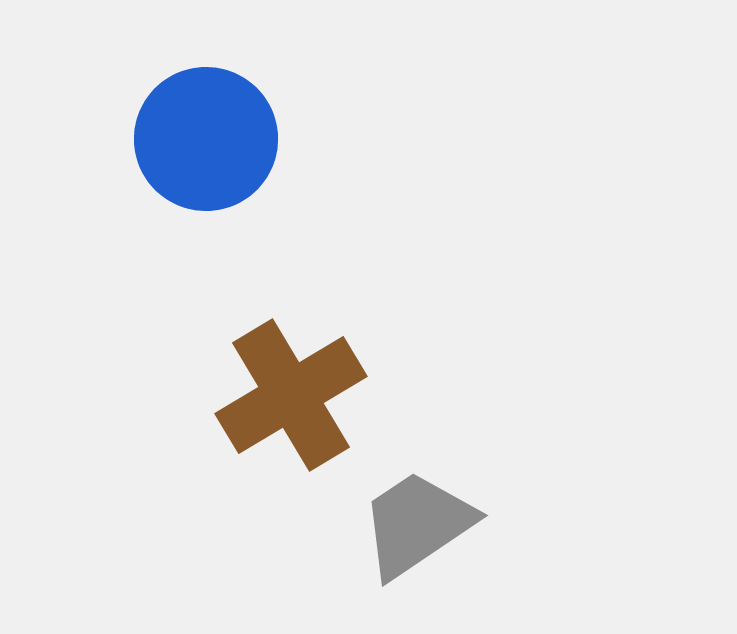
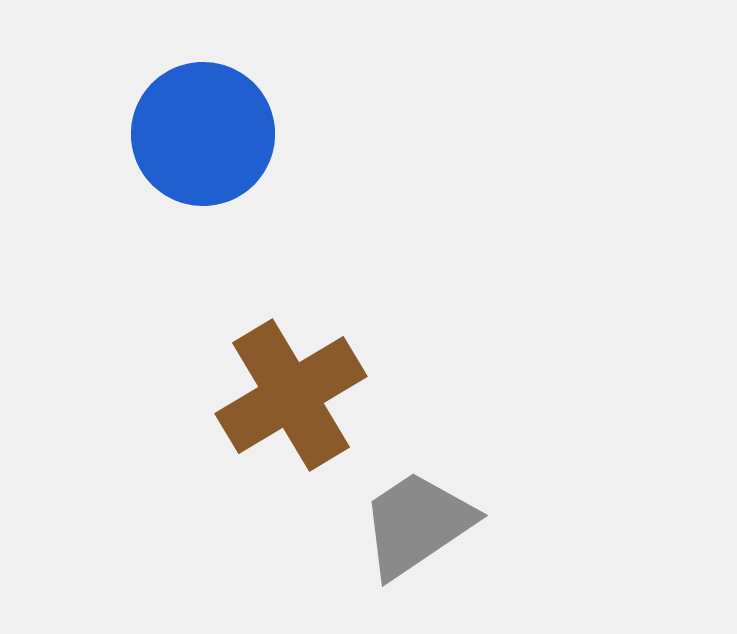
blue circle: moved 3 px left, 5 px up
